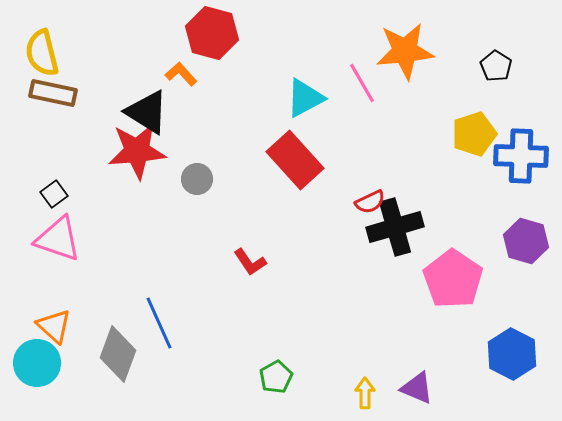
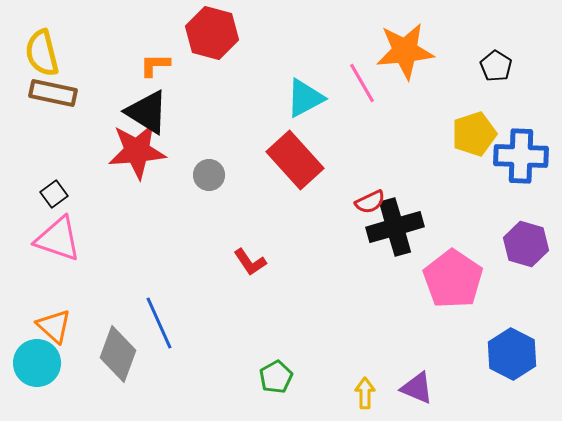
orange L-shape: moved 26 px left, 9 px up; rotated 48 degrees counterclockwise
gray circle: moved 12 px right, 4 px up
purple hexagon: moved 3 px down
